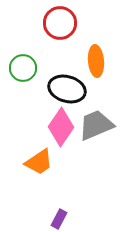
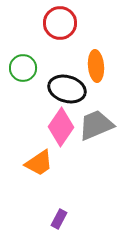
orange ellipse: moved 5 px down
orange trapezoid: moved 1 px down
